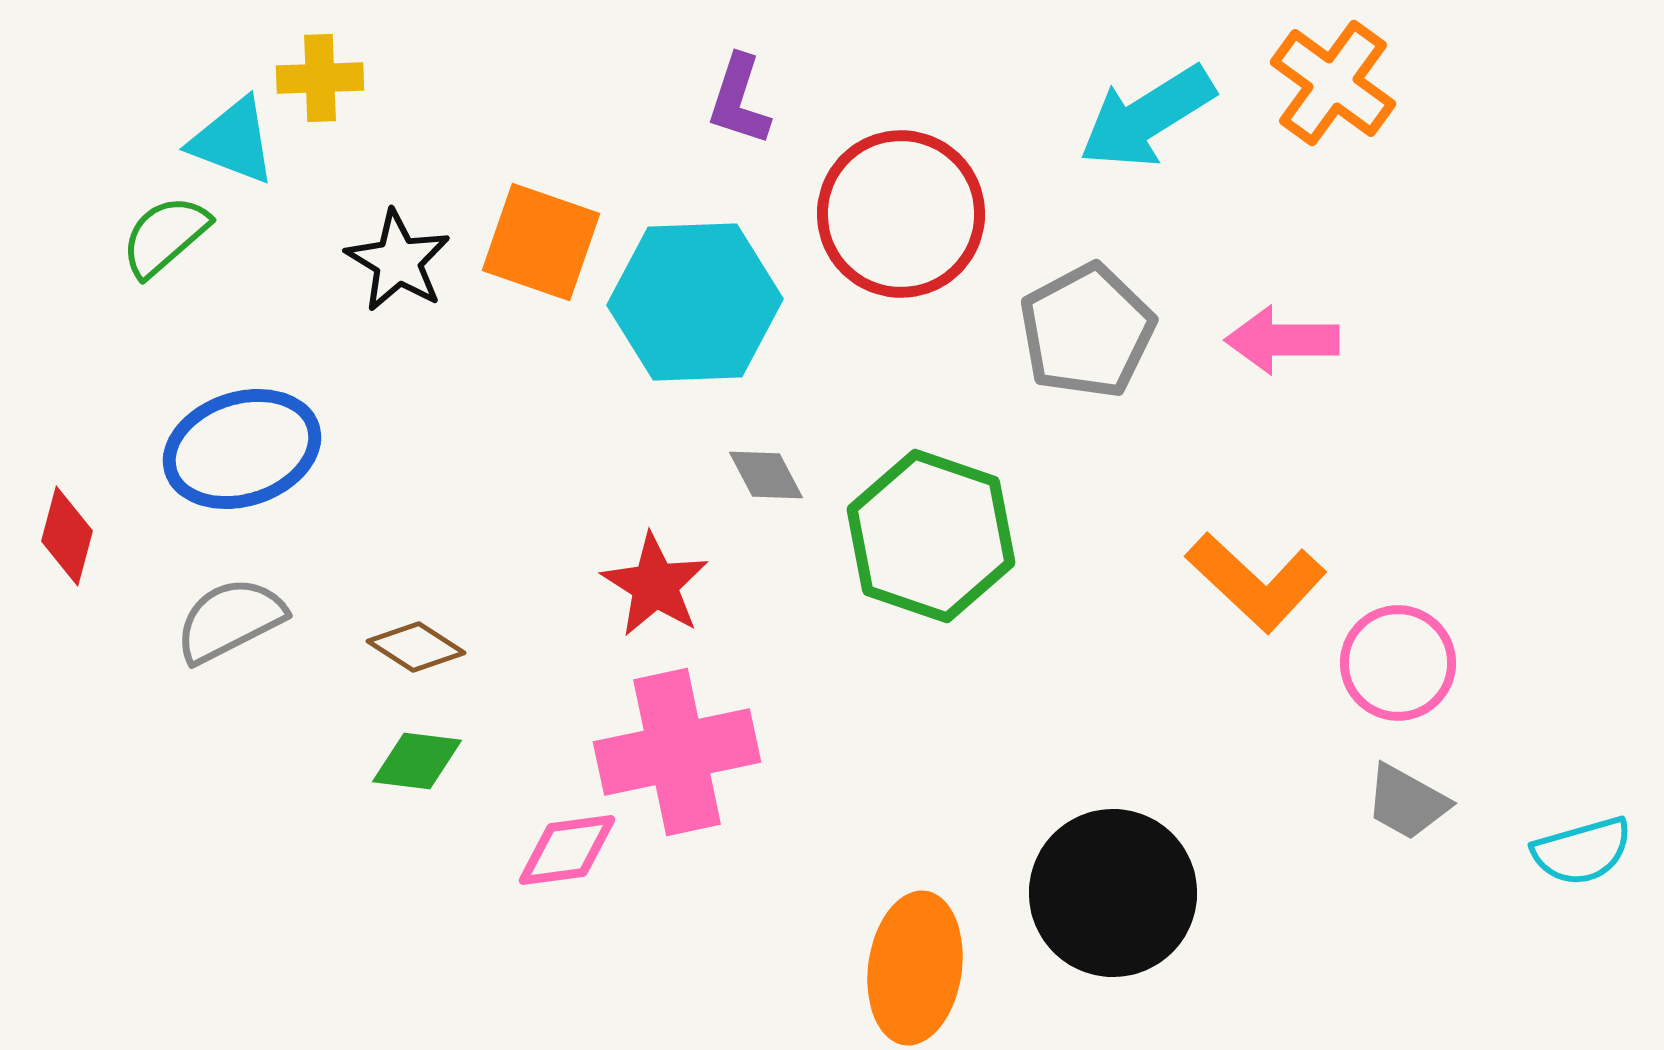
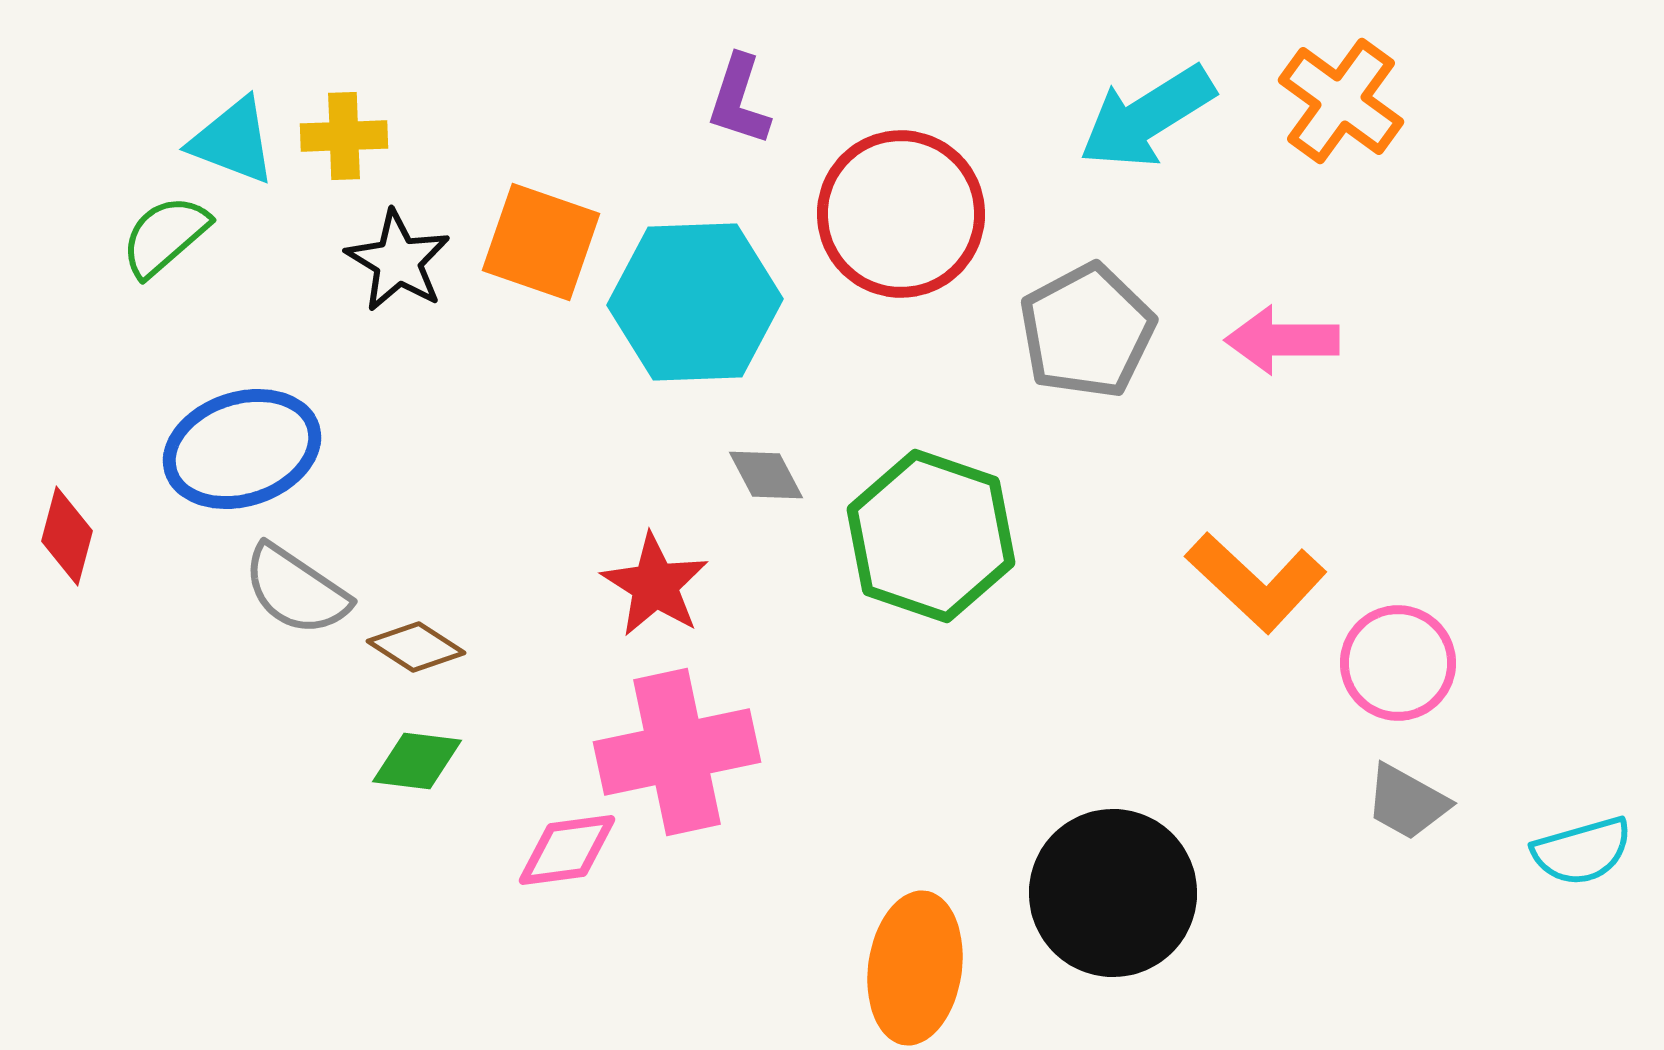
yellow cross: moved 24 px right, 58 px down
orange cross: moved 8 px right, 18 px down
gray semicircle: moved 66 px right, 30 px up; rotated 119 degrees counterclockwise
